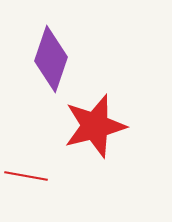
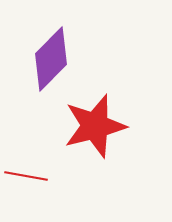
purple diamond: rotated 26 degrees clockwise
